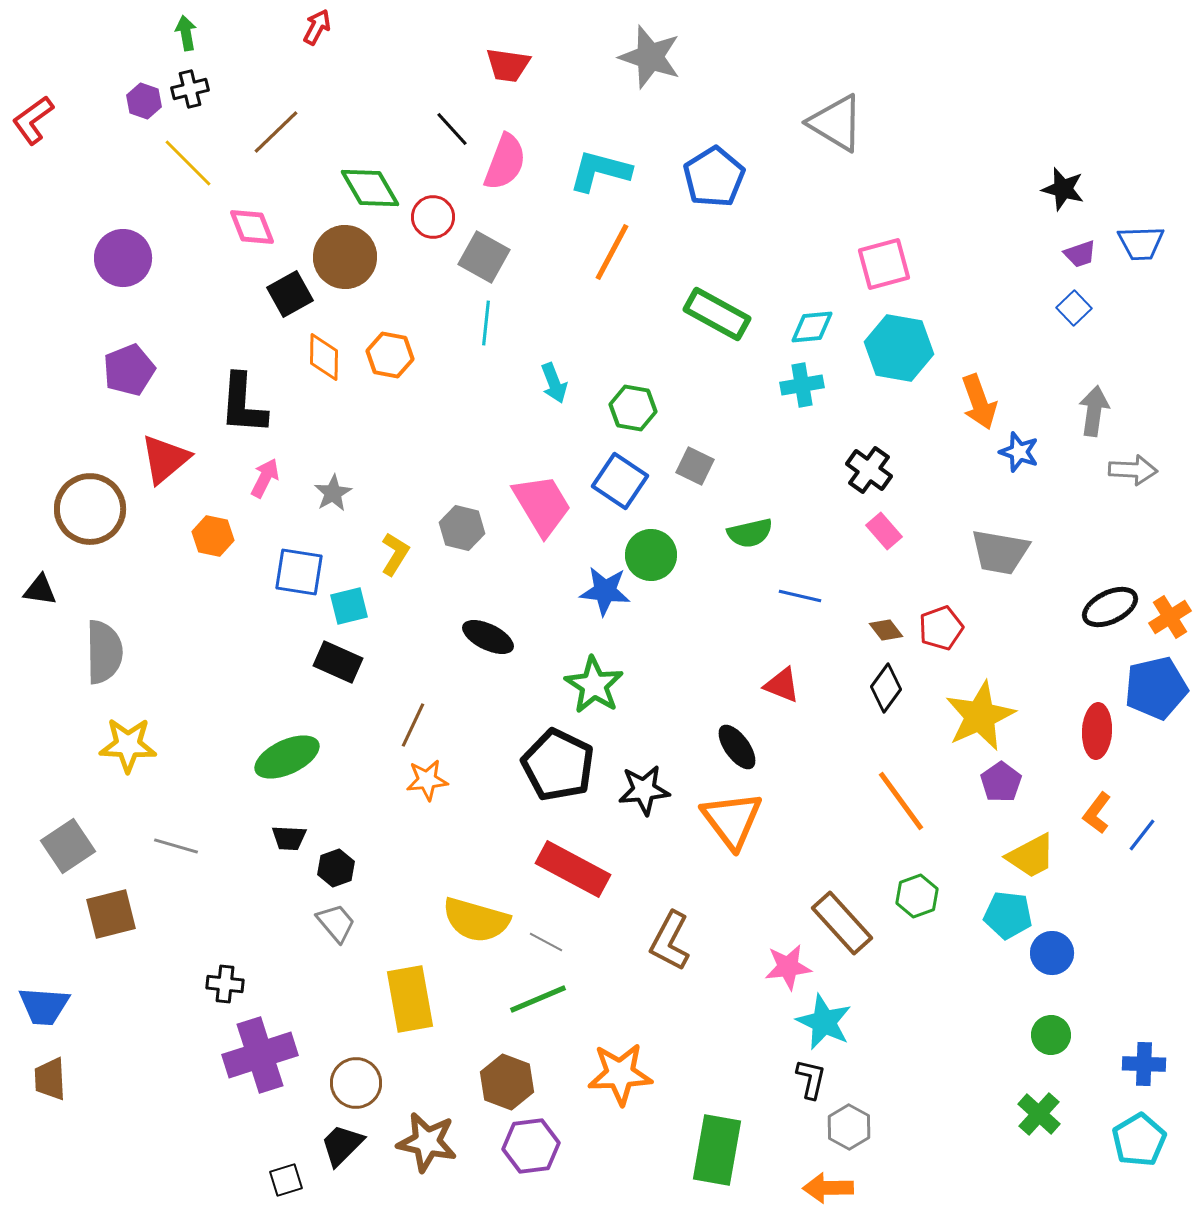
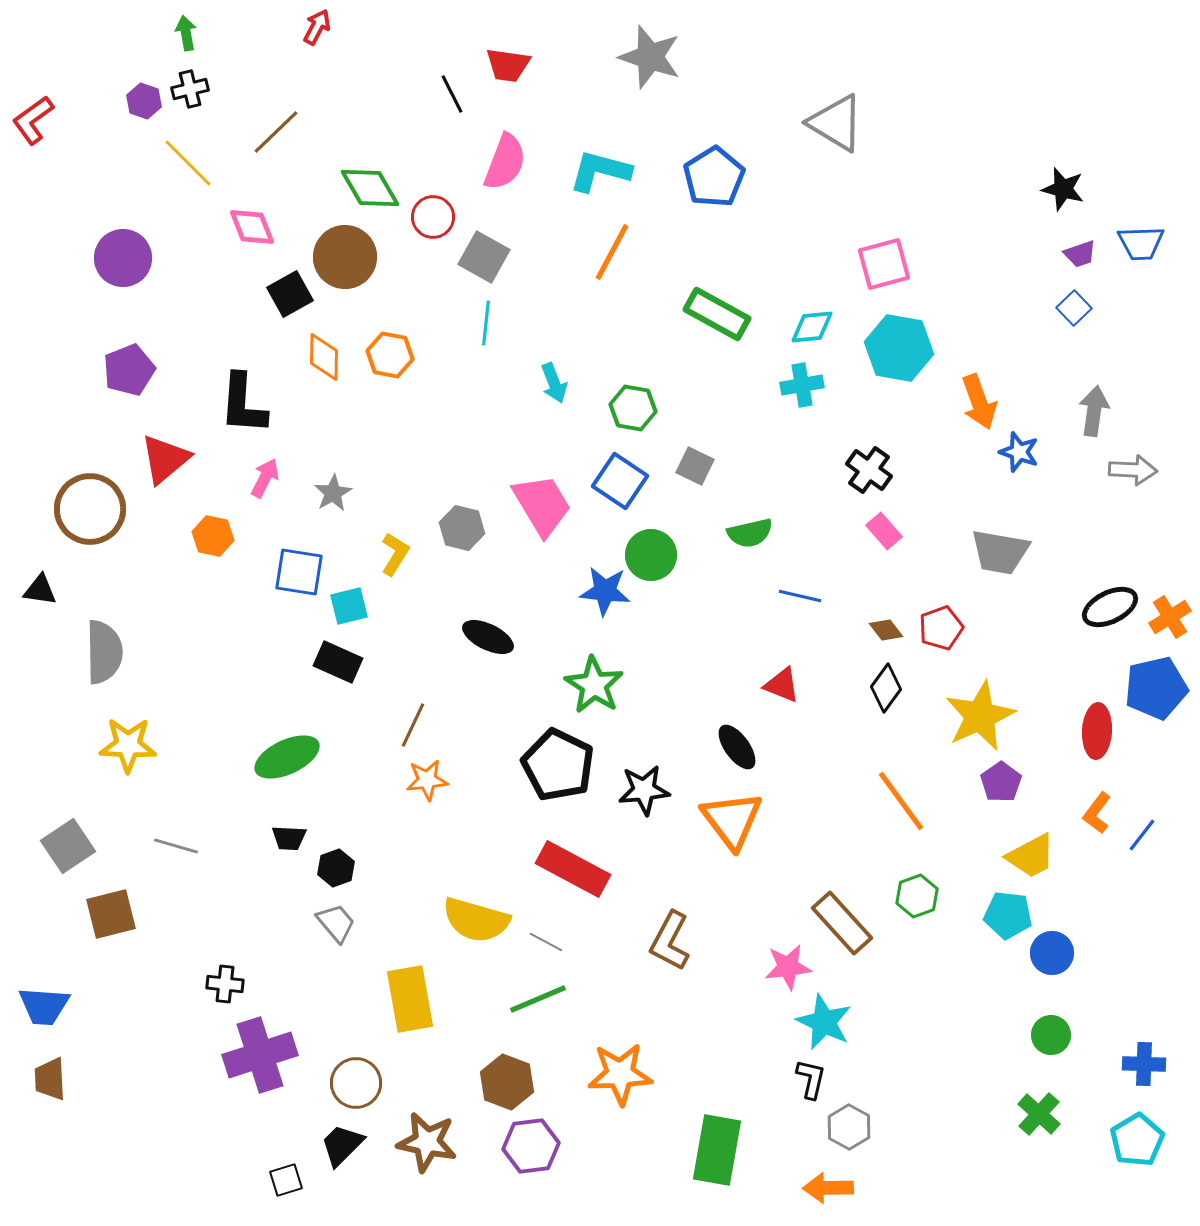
black line at (452, 129): moved 35 px up; rotated 15 degrees clockwise
cyan pentagon at (1139, 1140): moved 2 px left
